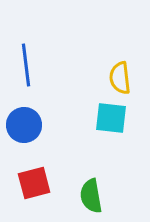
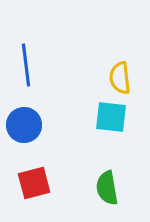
cyan square: moved 1 px up
green semicircle: moved 16 px right, 8 px up
